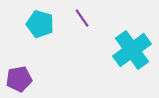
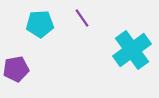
cyan pentagon: rotated 20 degrees counterclockwise
purple pentagon: moved 3 px left, 10 px up
